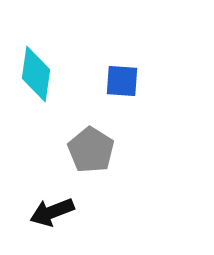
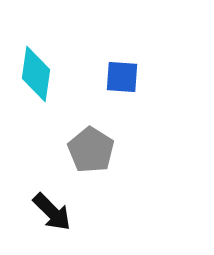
blue square: moved 4 px up
black arrow: rotated 114 degrees counterclockwise
